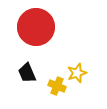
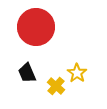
yellow star: rotated 18 degrees counterclockwise
yellow cross: moved 1 px left; rotated 18 degrees clockwise
